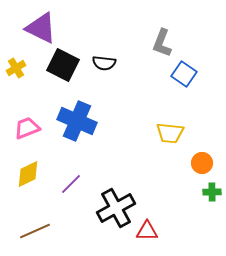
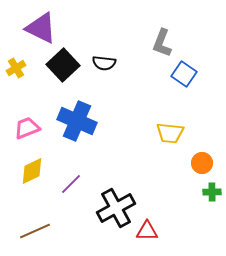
black square: rotated 20 degrees clockwise
yellow diamond: moved 4 px right, 3 px up
